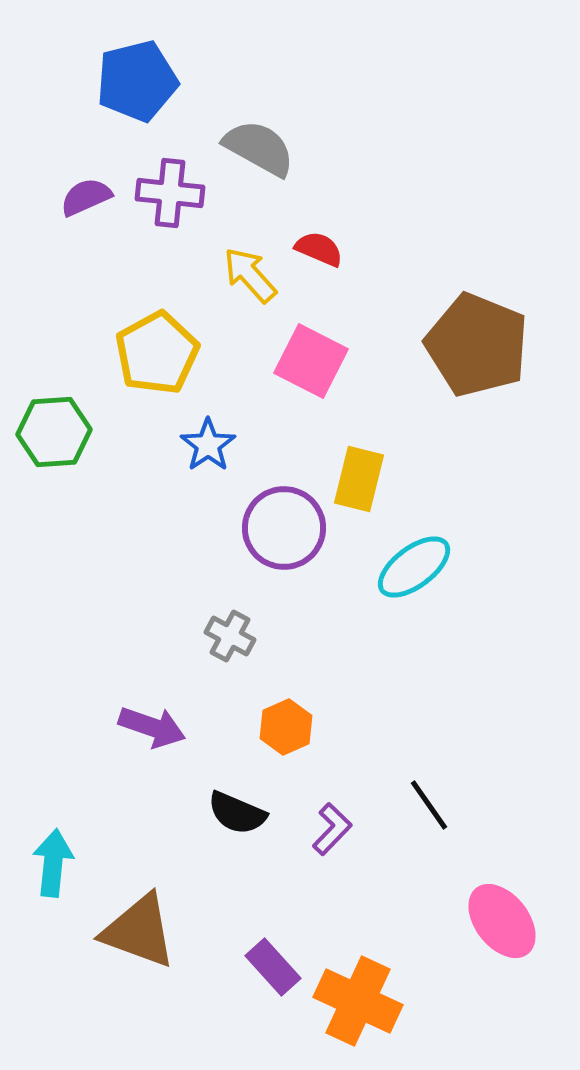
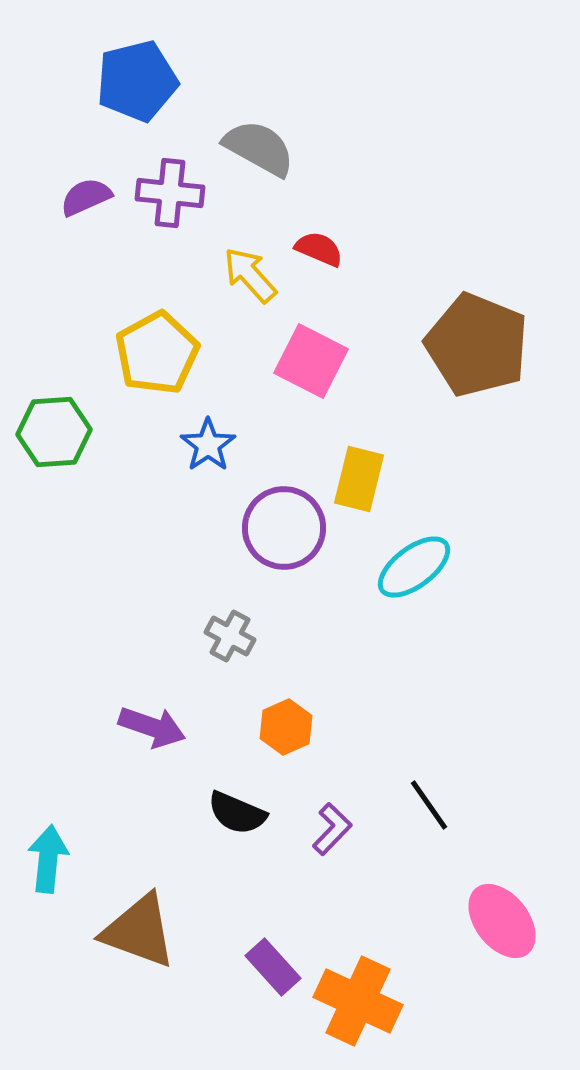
cyan arrow: moved 5 px left, 4 px up
